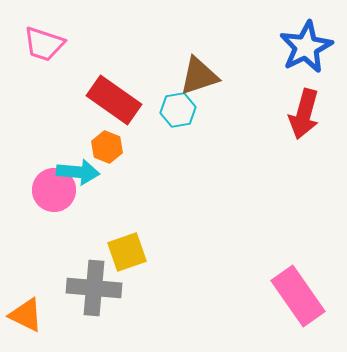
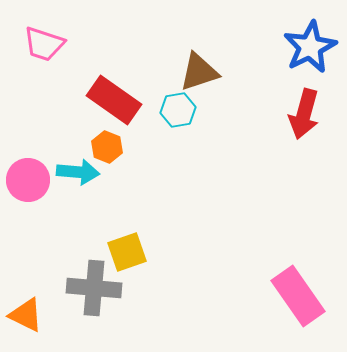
blue star: moved 4 px right
brown triangle: moved 4 px up
pink circle: moved 26 px left, 10 px up
